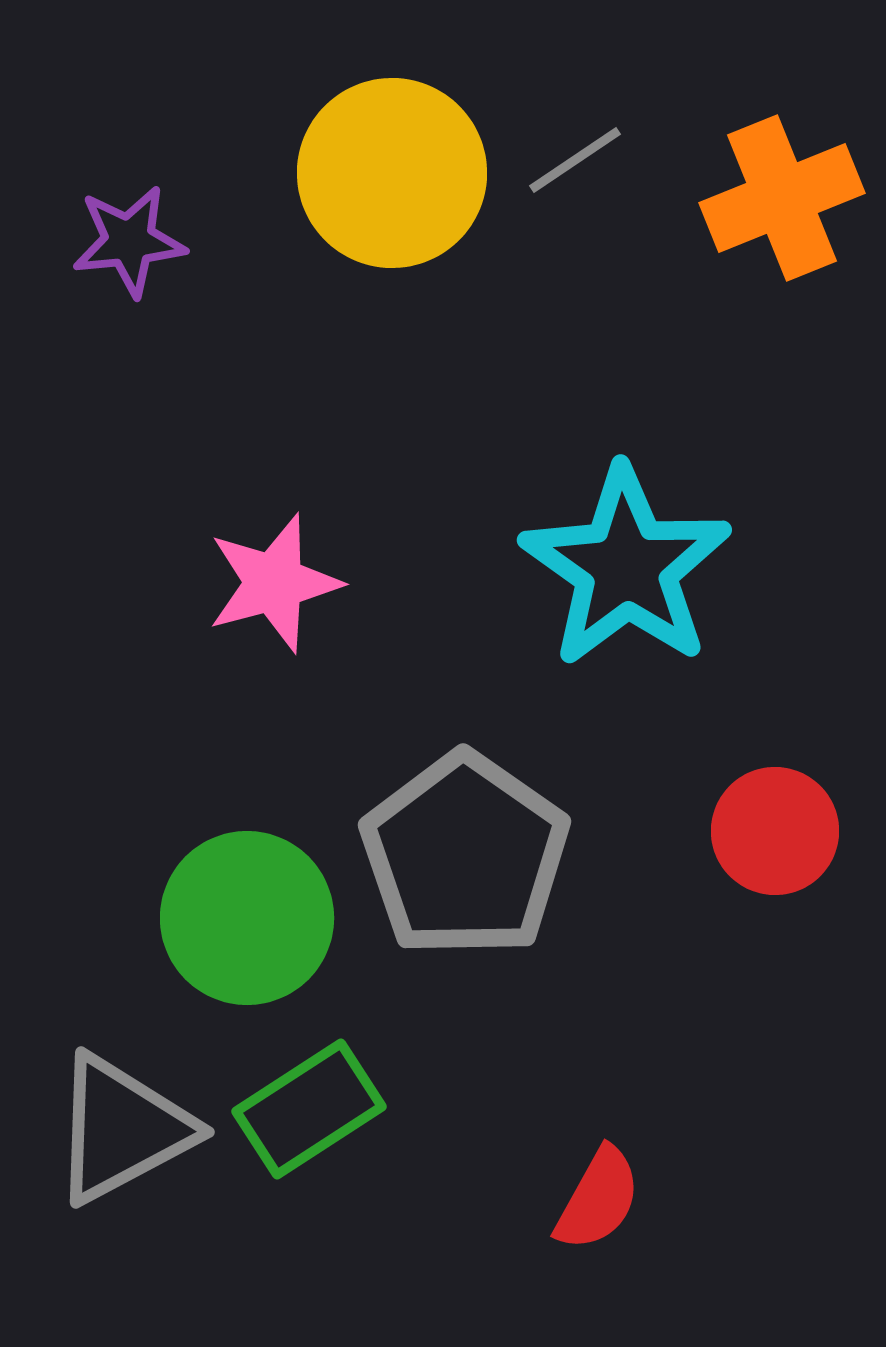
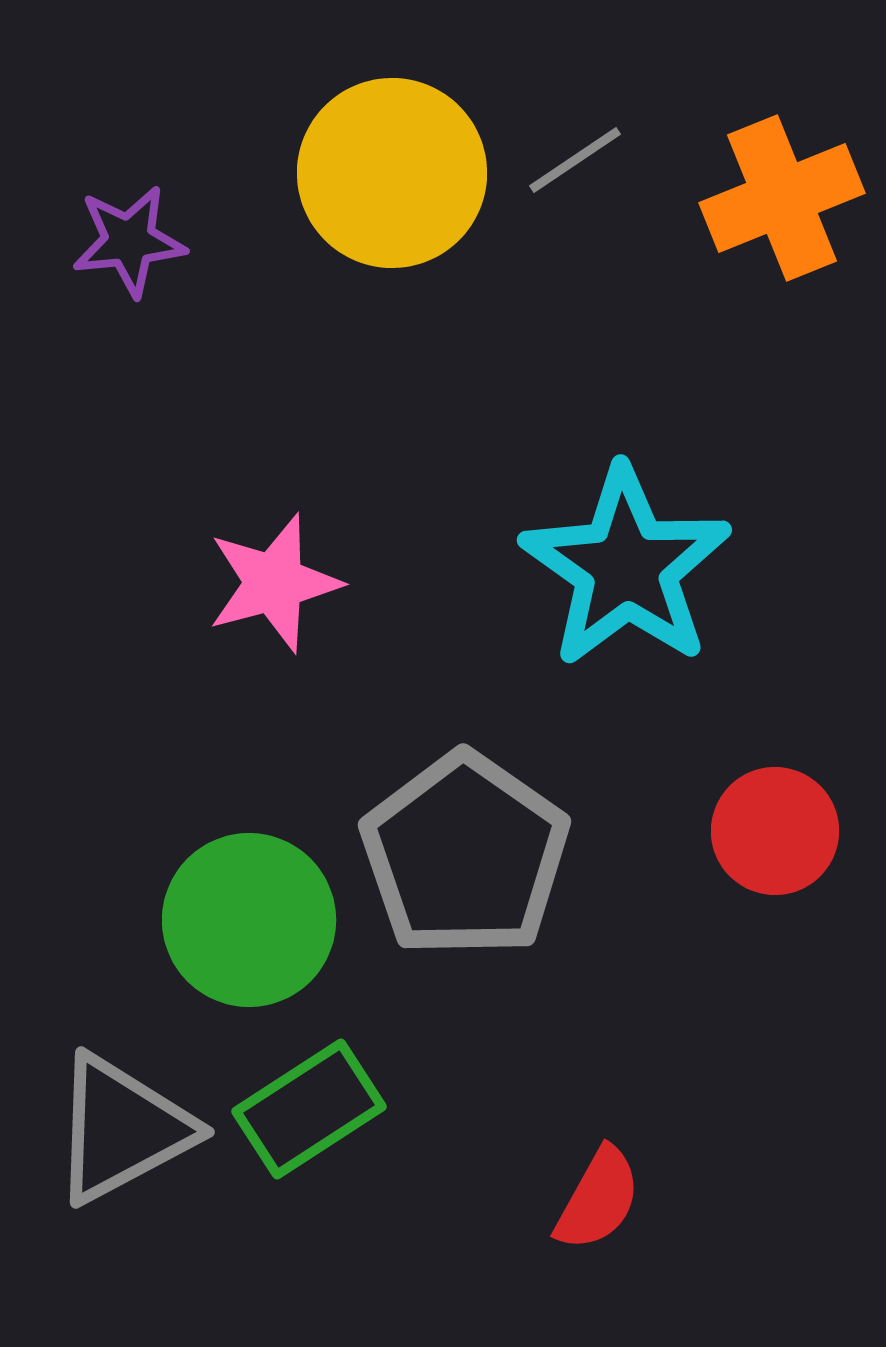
green circle: moved 2 px right, 2 px down
